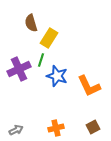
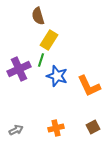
brown semicircle: moved 7 px right, 7 px up
yellow rectangle: moved 2 px down
